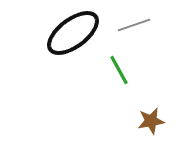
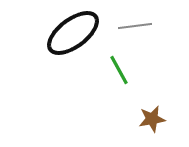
gray line: moved 1 px right, 1 px down; rotated 12 degrees clockwise
brown star: moved 1 px right, 2 px up
